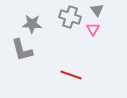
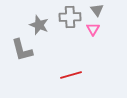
gray cross: rotated 20 degrees counterclockwise
gray star: moved 7 px right, 1 px down; rotated 18 degrees clockwise
red line: rotated 35 degrees counterclockwise
